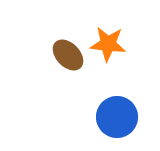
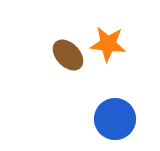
blue circle: moved 2 px left, 2 px down
